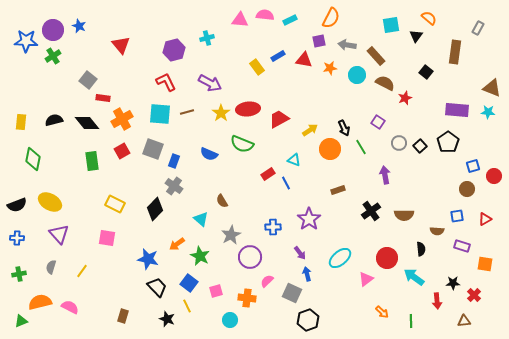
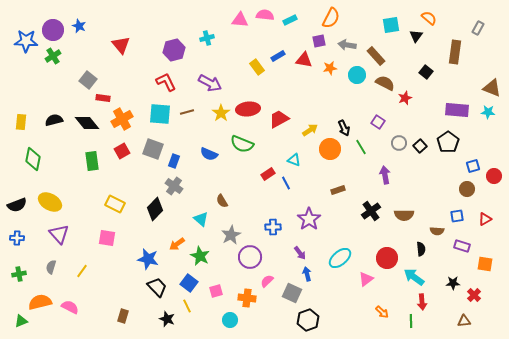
red arrow at (437, 301): moved 15 px left, 1 px down
